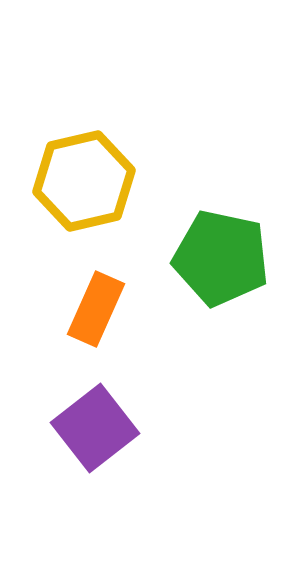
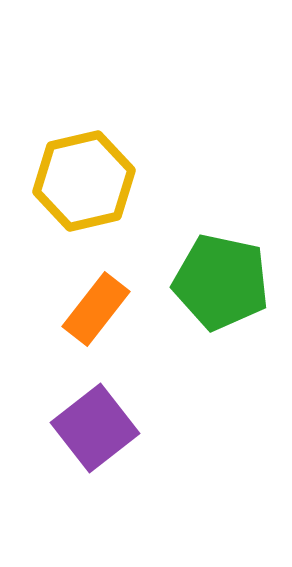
green pentagon: moved 24 px down
orange rectangle: rotated 14 degrees clockwise
